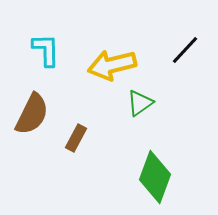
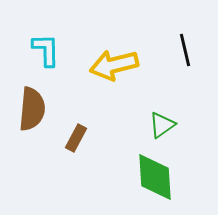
black line: rotated 56 degrees counterclockwise
yellow arrow: moved 2 px right
green triangle: moved 22 px right, 22 px down
brown semicircle: moved 5 px up; rotated 21 degrees counterclockwise
green diamond: rotated 24 degrees counterclockwise
